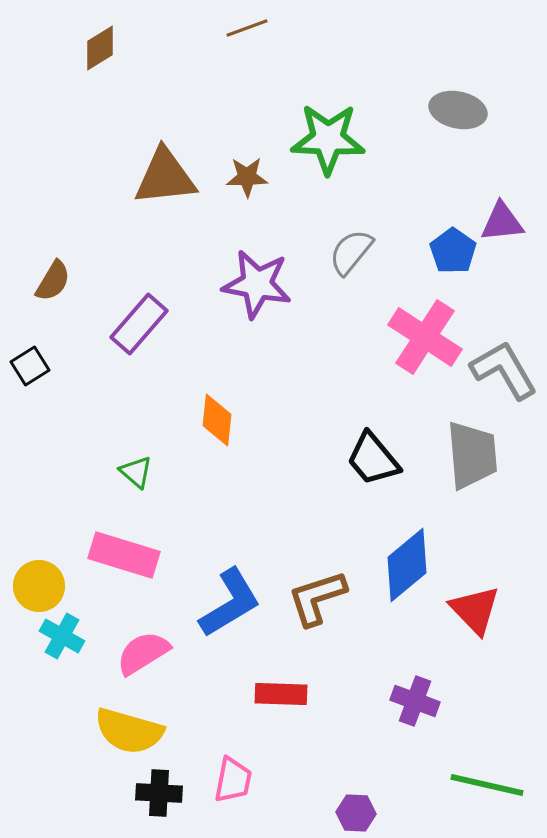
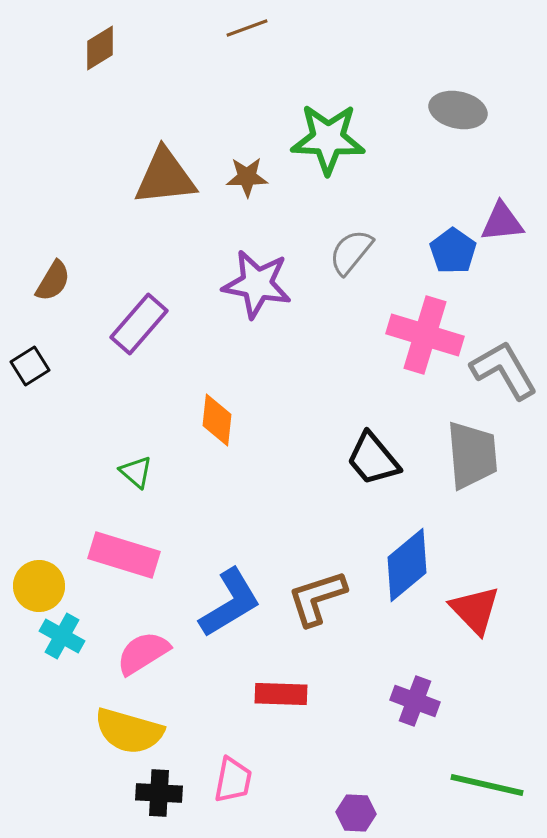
pink cross: moved 2 px up; rotated 16 degrees counterclockwise
